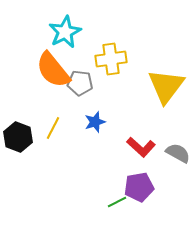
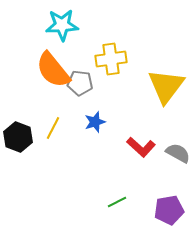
cyan star: moved 3 px left, 7 px up; rotated 24 degrees clockwise
purple pentagon: moved 30 px right, 23 px down
